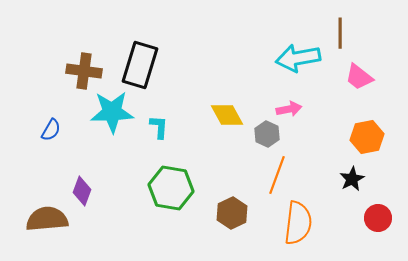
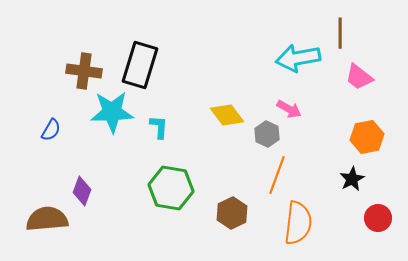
pink arrow: rotated 40 degrees clockwise
yellow diamond: rotated 8 degrees counterclockwise
